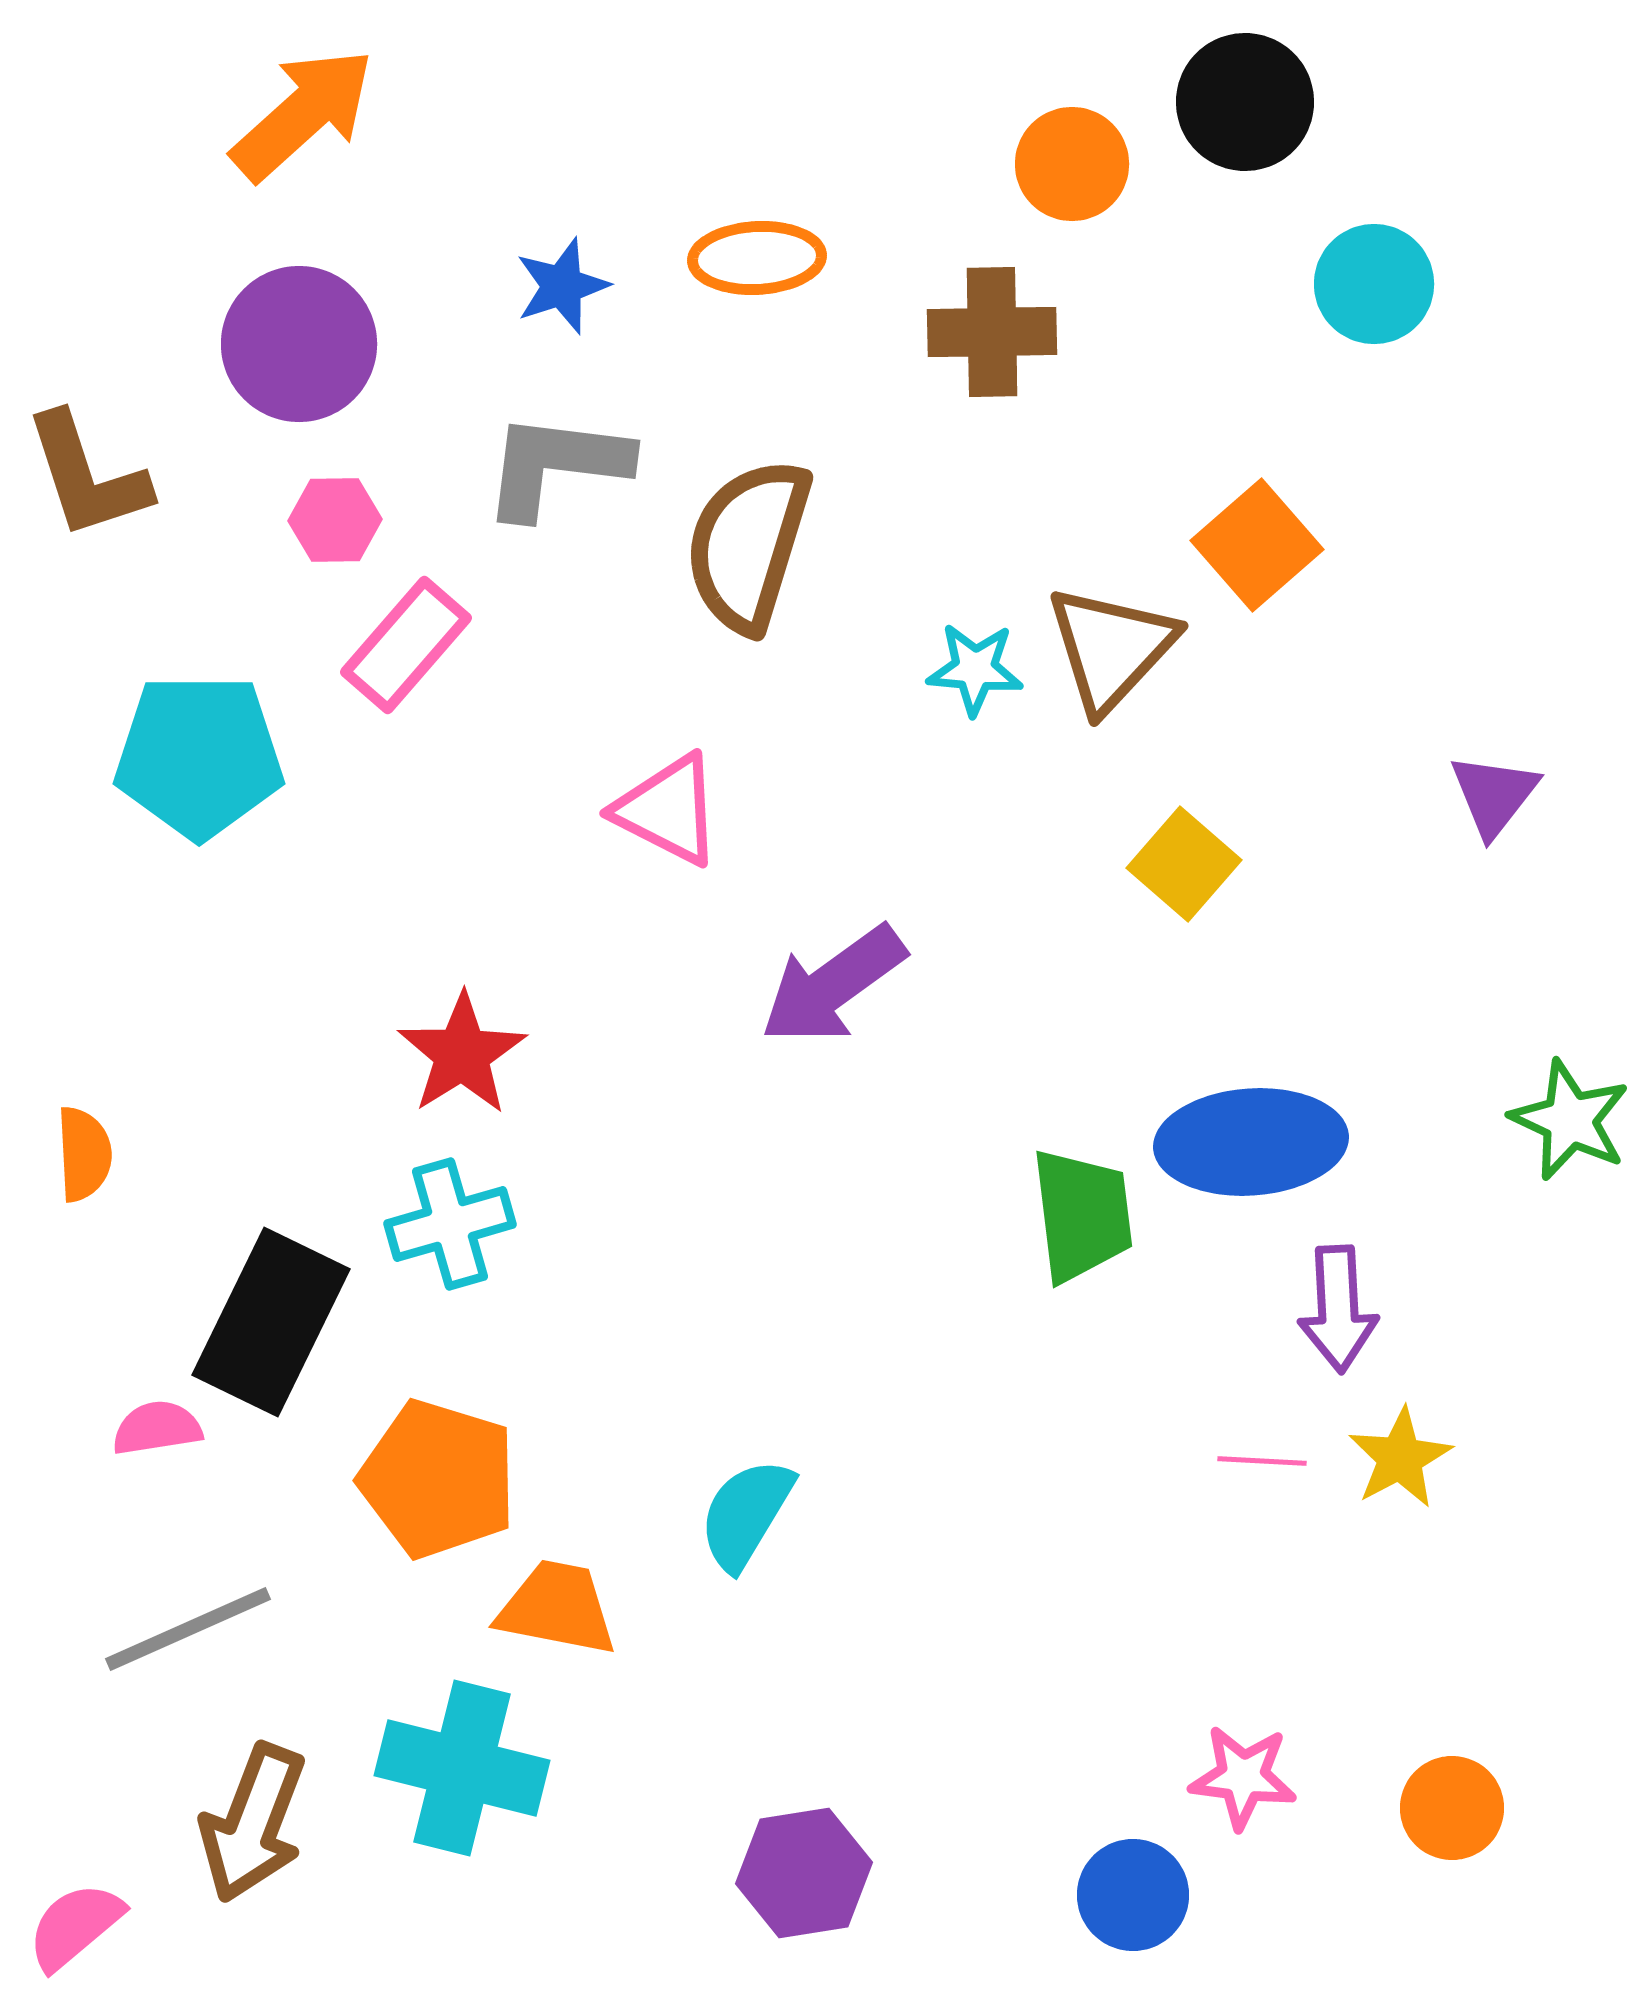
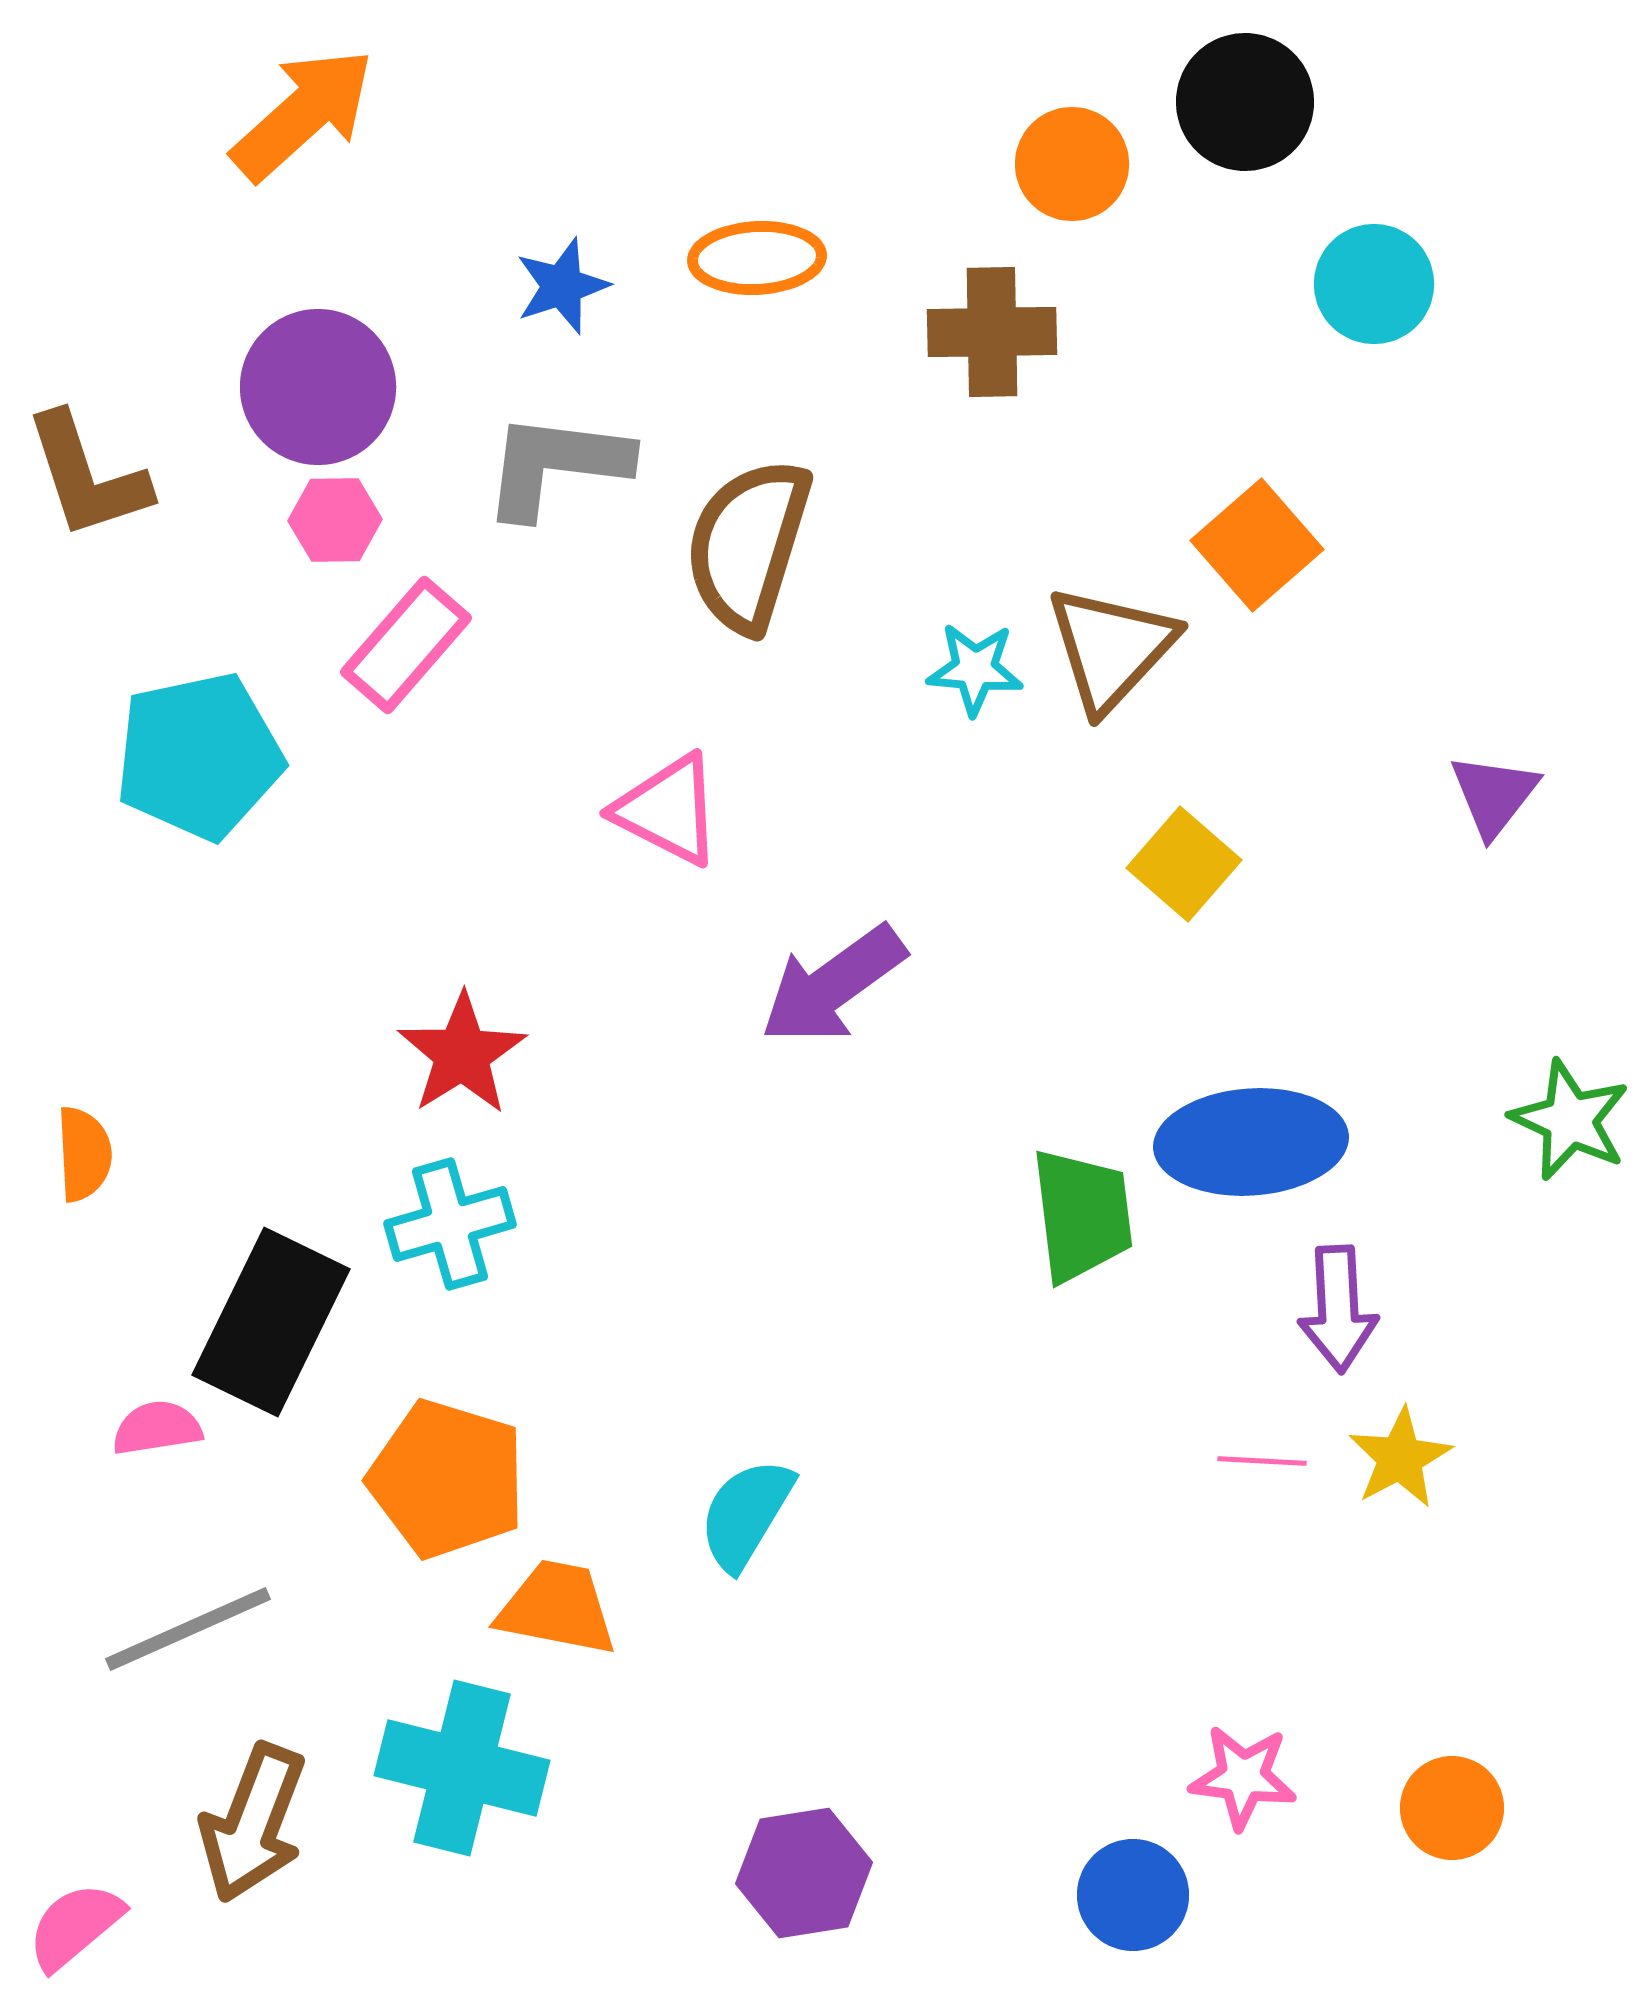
purple circle at (299, 344): moved 19 px right, 43 px down
cyan pentagon at (199, 756): rotated 12 degrees counterclockwise
orange pentagon at (438, 1479): moved 9 px right
